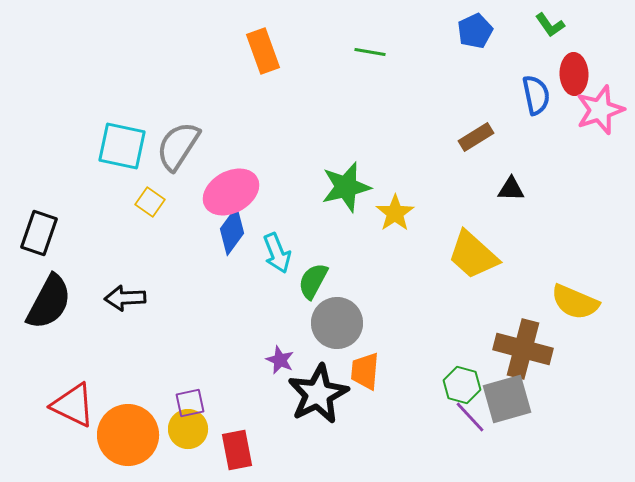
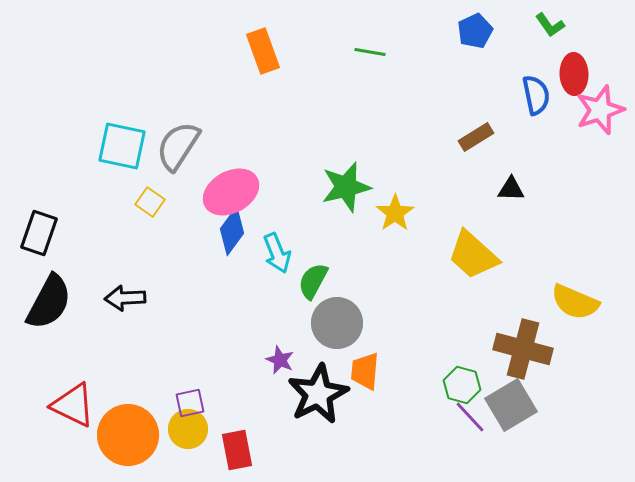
gray square: moved 4 px right, 6 px down; rotated 15 degrees counterclockwise
